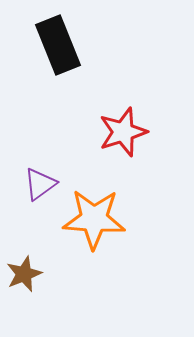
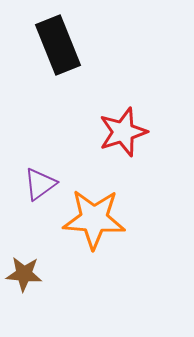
brown star: rotated 27 degrees clockwise
